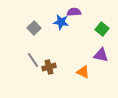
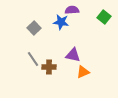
purple semicircle: moved 2 px left, 2 px up
green square: moved 2 px right, 12 px up
purple triangle: moved 28 px left
gray line: moved 1 px up
brown cross: rotated 16 degrees clockwise
orange triangle: rotated 48 degrees counterclockwise
